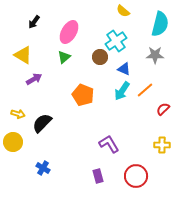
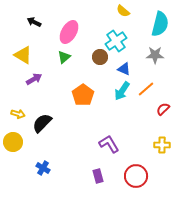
black arrow: rotated 80 degrees clockwise
orange line: moved 1 px right, 1 px up
orange pentagon: rotated 15 degrees clockwise
